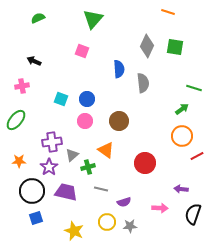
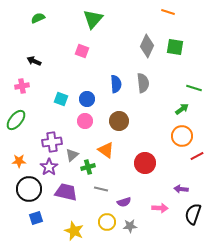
blue semicircle: moved 3 px left, 15 px down
black circle: moved 3 px left, 2 px up
